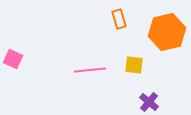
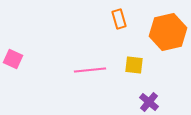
orange hexagon: moved 1 px right
